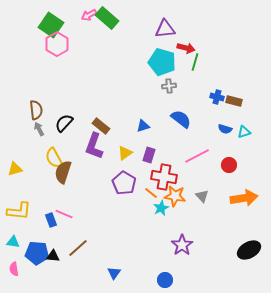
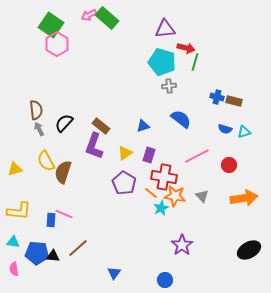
yellow semicircle at (54, 158): moved 8 px left, 3 px down
blue rectangle at (51, 220): rotated 24 degrees clockwise
